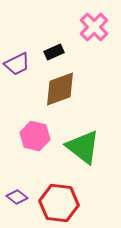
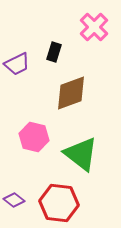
black rectangle: rotated 48 degrees counterclockwise
brown diamond: moved 11 px right, 4 px down
pink hexagon: moved 1 px left, 1 px down
green triangle: moved 2 px left, 7 px down
purple diamond: moved 3 px left, 3 px down
